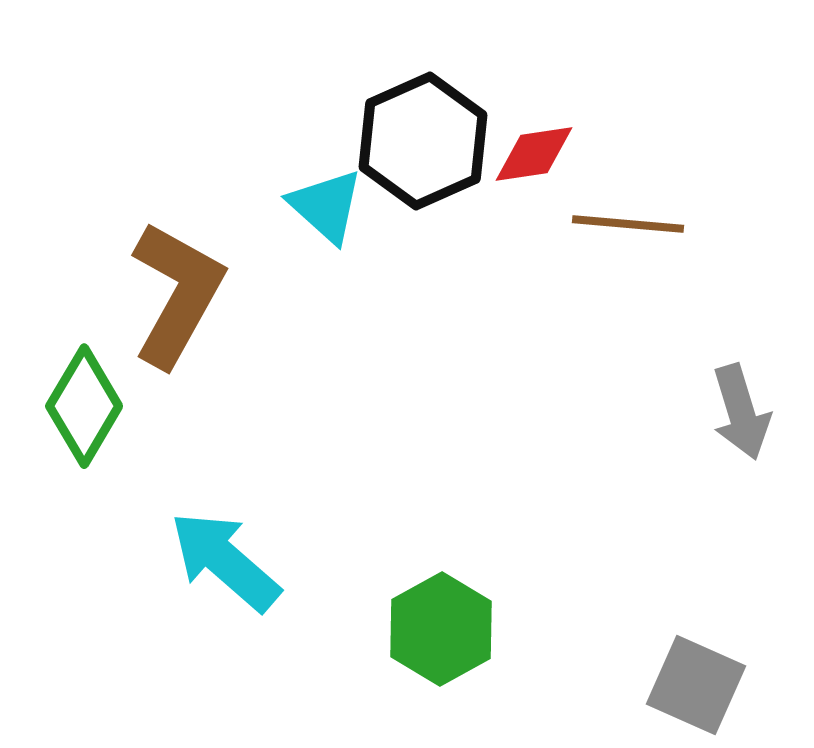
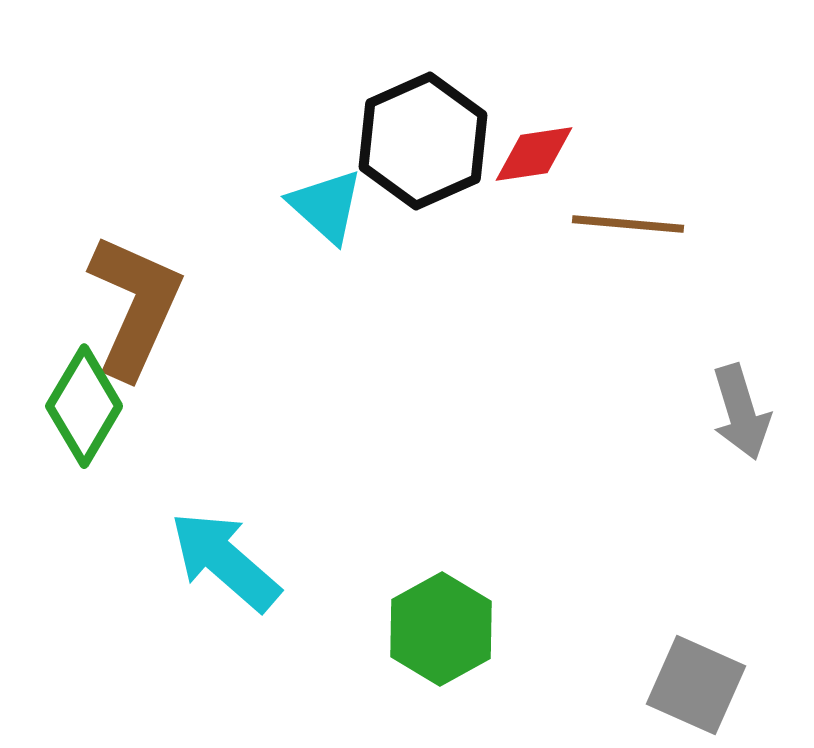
brown L-shape: moved 42 px left, 12 px down; rotated 5 degrees counterclockwise
